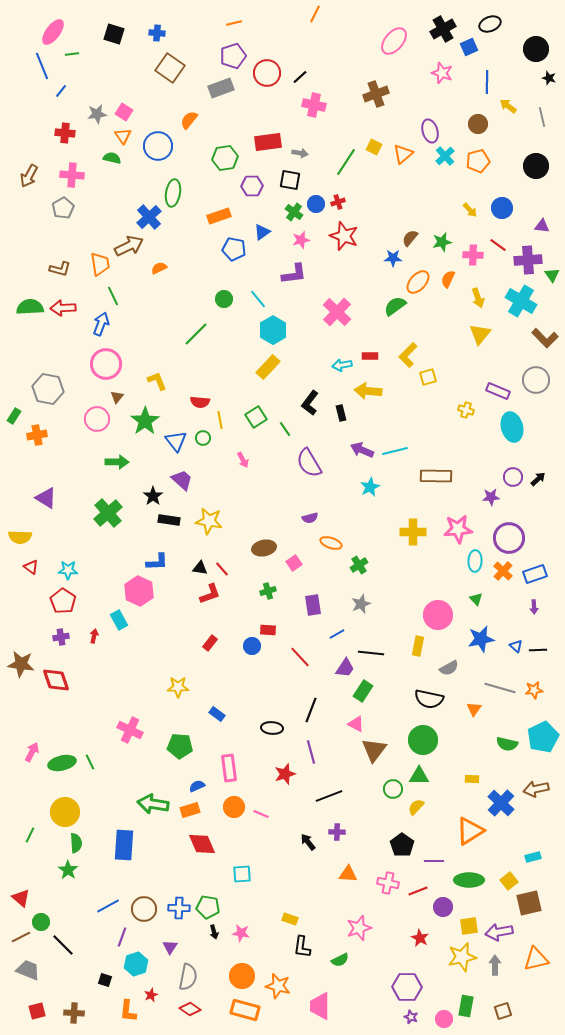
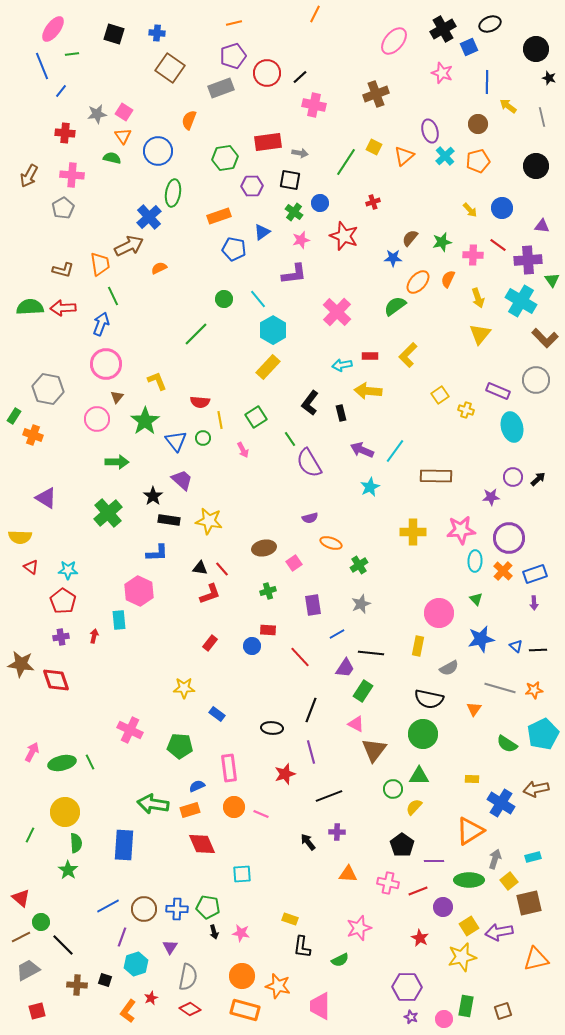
pink ellipse at (53, 32): moved 3 px up
orange semicircle at (189, 120): rotated 18 degrees counterclockwise
blue circle at (158, 146): moved 5 px down
orange triangle at (403, 154): moved 1 px right, 2 px down
red cross at (338, 202): moved 35 px right
blue circle at (316, 204): moved 4 px right, 1 px up
brown L-shape at (60, 269): moved 3 px right, 1 px down
green triangle at (552, 275): moved 5 px down
yellow square at (428, 377): moved 12 px right, 18 px down; rotated 18 degrees counterclockwise
green line at (285, 429): moved 5 px right, 10 px down
orange cross at (37, 435): moved 4 px left; rotated 30 degrees clockwise
cyan line at (395, 451): rotated 40 degrees counterclockwise
pink arrow at (243, 460): moved 10 px up
pink star at (458, 529): moved 3 px right, 1 px down
blue L-shape at (157, 562): moved 9 px up
purple arrow at (534, 607): moved 4 px up
pink circle at (438, 615): moved 1 px right, 2 px up
cyan rectangle at (119, 620): rotated 24 degrees clockwise
yellow star at (178, 687): moved 6 px right, 1 px down
cyan pentagon at (543, 737): moved 3 px up
green circle at (423, 740): moved 6 px up
green semicircle at (507, 744): rotated 20 degrees clockwise
blue cross at (501, 803): rotated 12 degrees counterclockwise
yellow semicircle at (416, 807): moved 2 px left
blue cross at (179, 908): moved 2 px left, 1 px down
yellow square at (469, 926): rotated 24 degrees counterclockwise
gray arrow at (495, 965): moved 106 px up; rotated 18 degrees clockwise
gray trapezoid at (28, 970): rotated 50 degrees counterclockwise
red star at (151, 995): moved 3 px down
orange L-shape at (128, 1011): rotated 30 degrees clockwise
brown cross at (74, 1013): moved 3 px right, 28 px up
